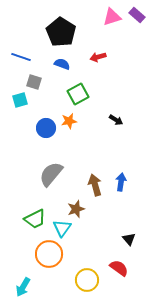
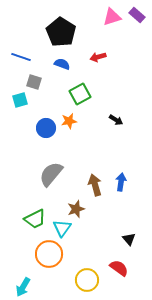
green square: moved 2 px right
